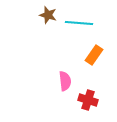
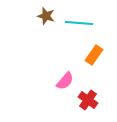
brown star: moved 2 px left, 1 px down
pink semicircle: rotated 48 degrees clockwise
red cross: rotated 18 degrees clockwise
